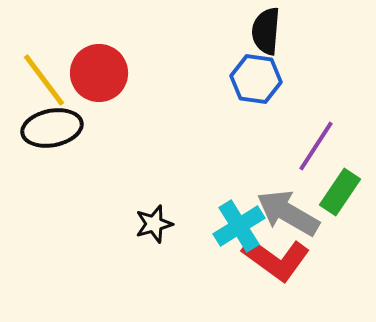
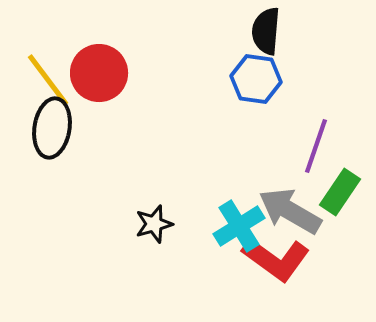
yellow line: moved 4 px right
black ellipse: rotated 70 degrees counterclockwise
purple line: rotated 14 degrees counterclockwise
gray arrow: moved 2 px right, 2 px up
